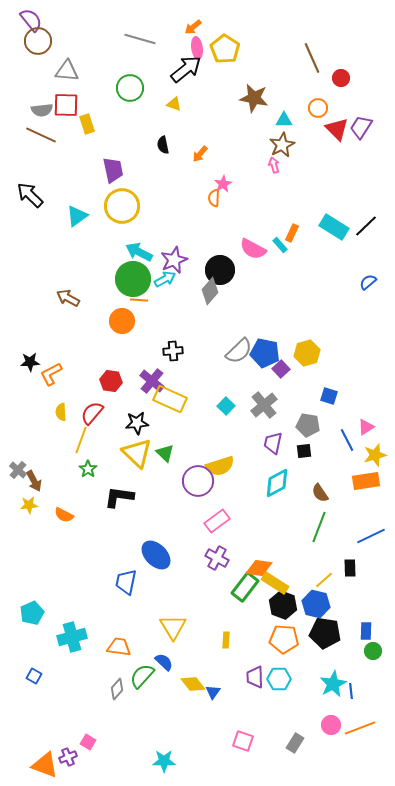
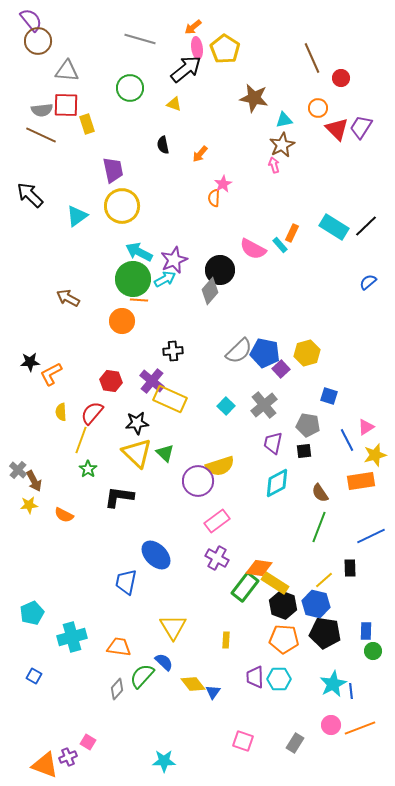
cyan triangle at (284, 120): rotated 12 degrees counterclockwise
orange rectangle at (366, 481): moved 5 px left
